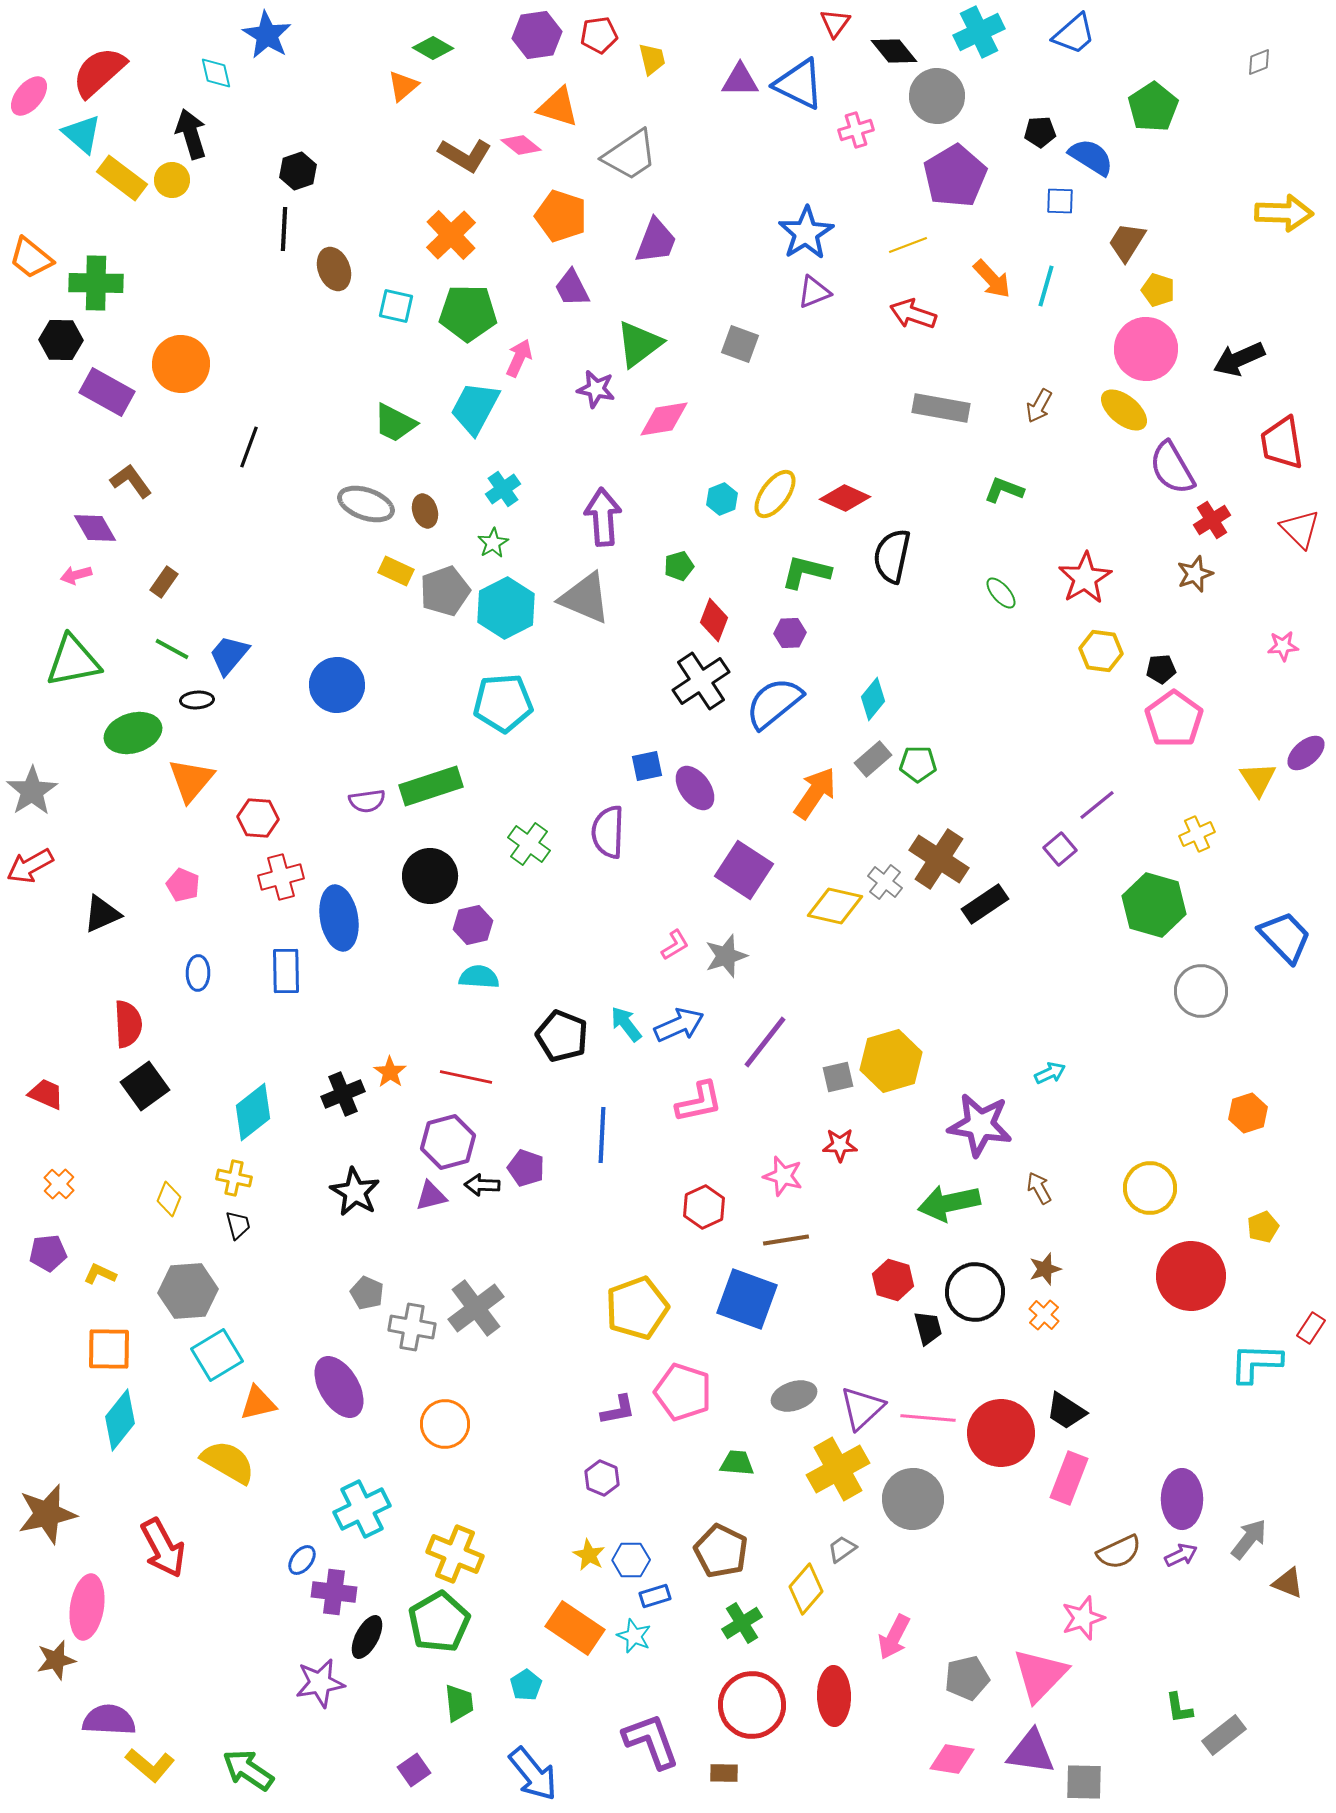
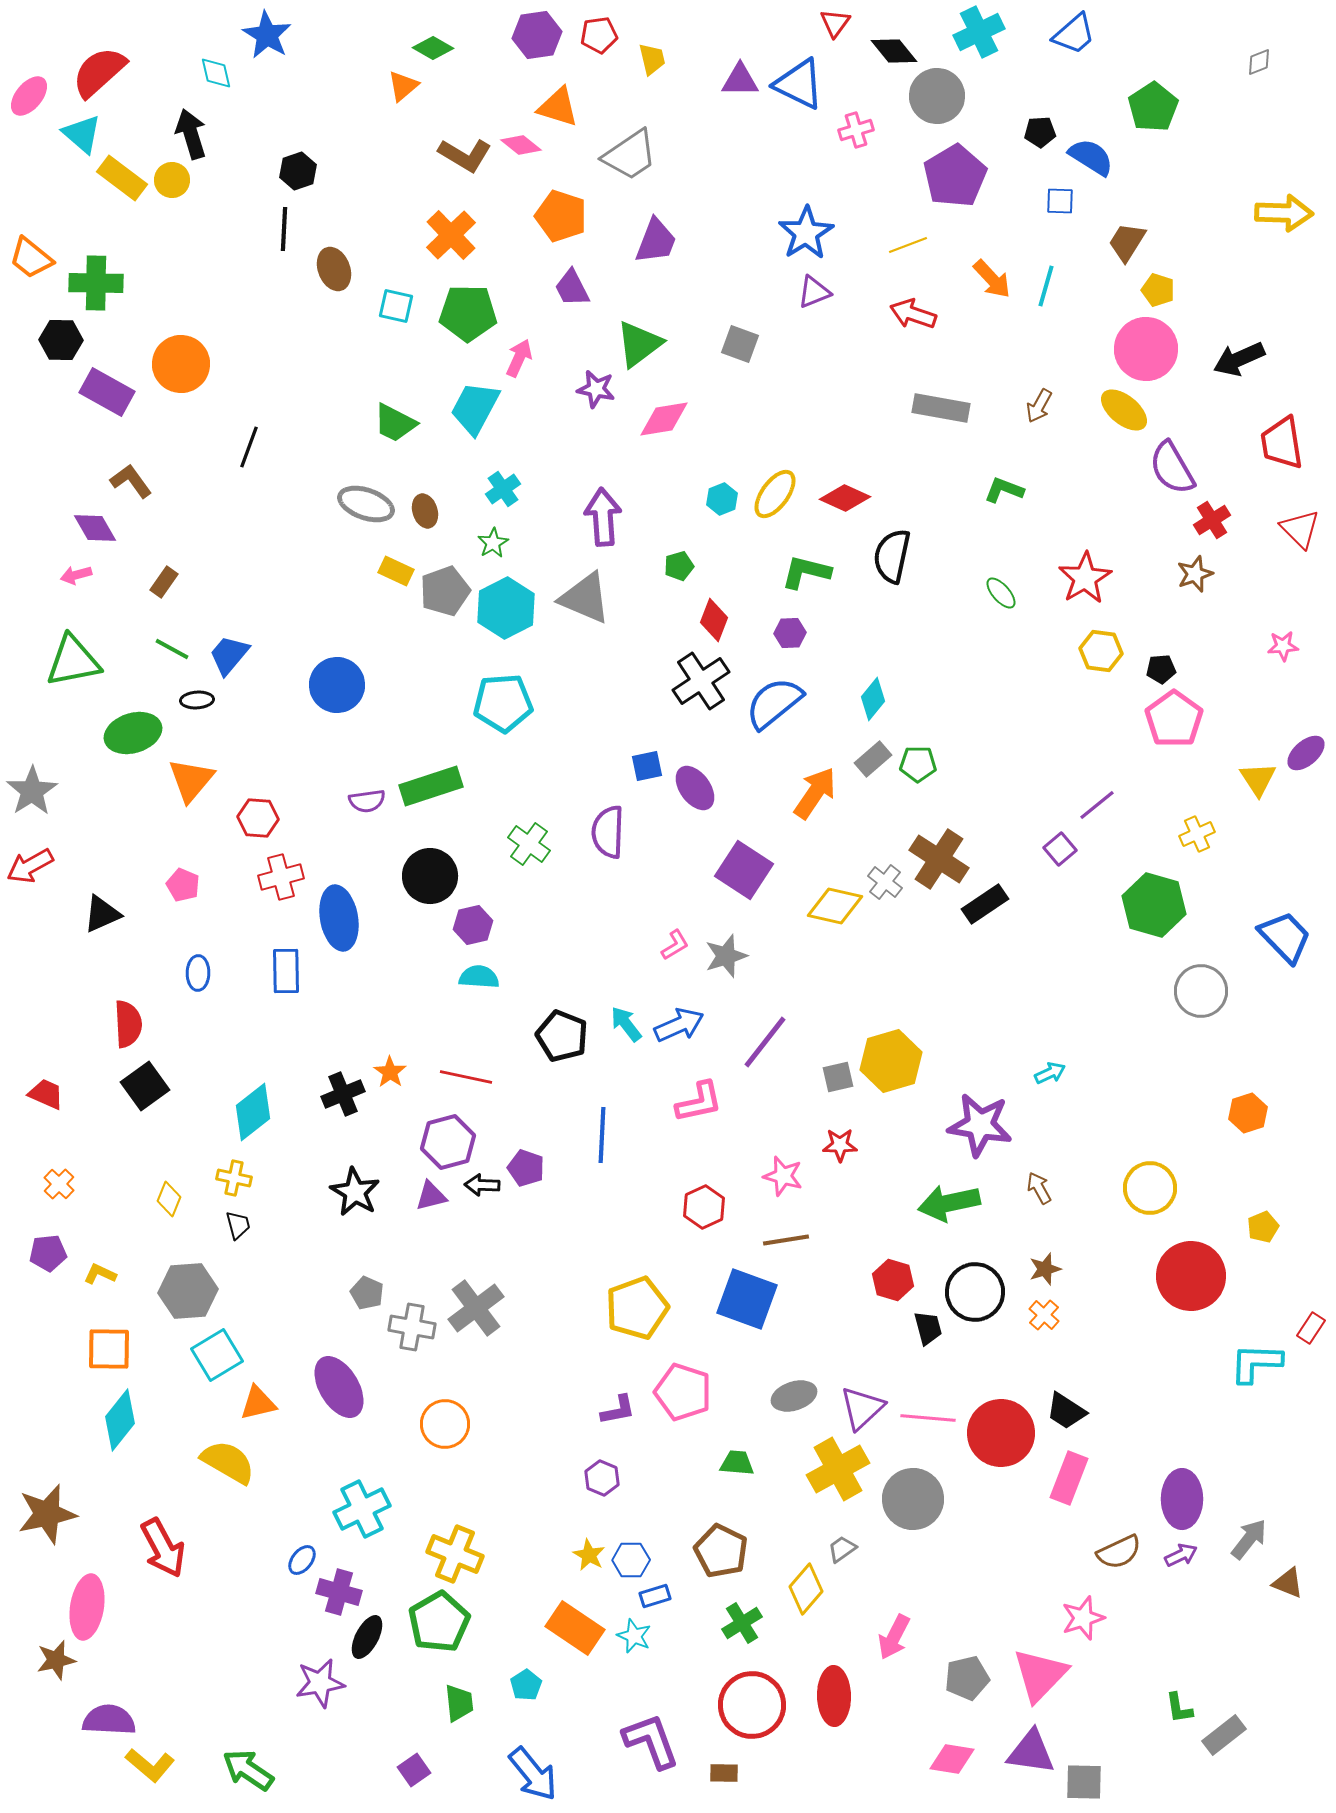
purple cross at (334, 1592): moved 5 px right; rotated 9 degrees clockwise
